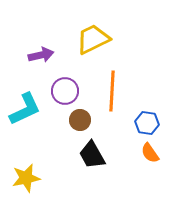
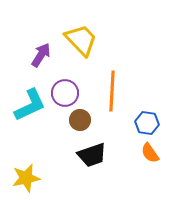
yellow trapezoid: moved 12 px left, 1 px down; rotated 72 degrees clockwise
purple arrow: rotated 45 degrees counterclockwise
purple circle: moved 2 px down
cyan L-shape: moved 5 px right, 4 px up
black trapezoid: rotated 80 degrees counterclockwise
